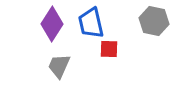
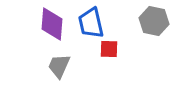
purple diamond: rotated 28 degrees counterclockwise
